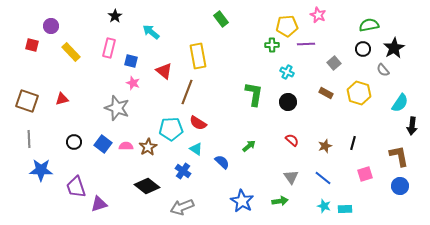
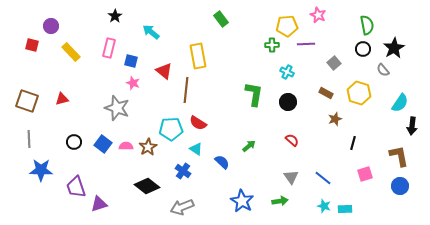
green semicircle at (369, 25): moved 2 px left; rotated 90 degrees clockwise
brown line at (187, 92): moved 1 px left, 2 px up; rotated 15 degrees counterclockwise
brown star at (325, 146): moved 10 px right, 27 px up
